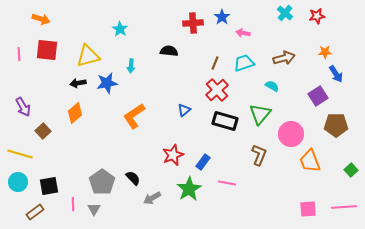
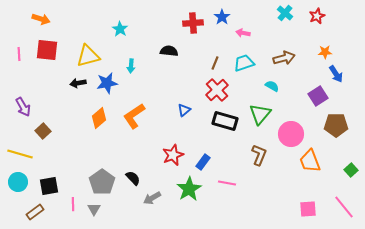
red star at (317, 16): rotated 14 degrees counterclockwise
orange diamond at (75, 113): moved 24 px right, 5 px down
pink line at (344, 207): rotated 55 degrees clockwise
